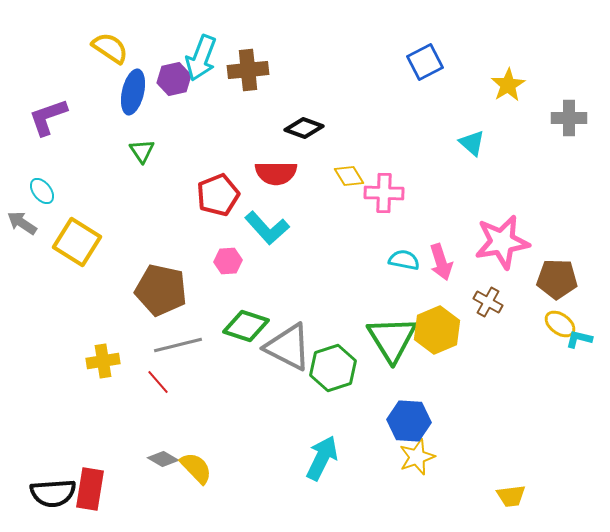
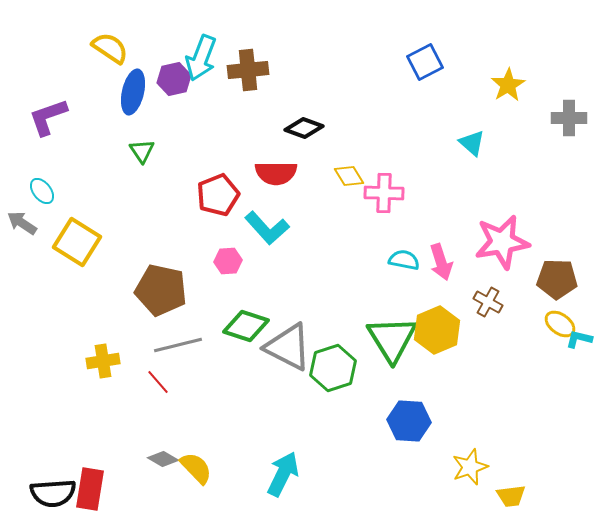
yellow star at (417, 457): moved 53 px right, 10 px down
cyan arrow at (322, 458): moved 39 px left, 16 px down
